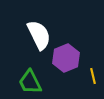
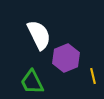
green trapezoid: moved 2 px right
